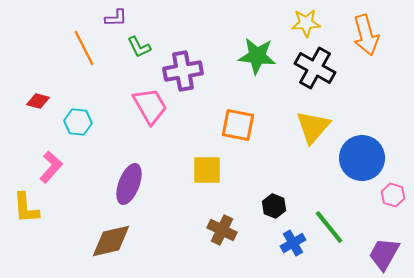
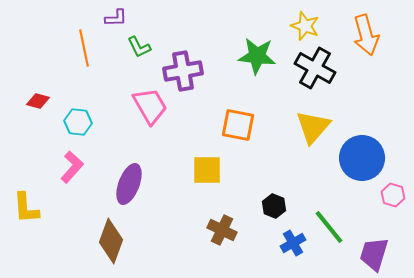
yellow star: moved 1 px left, 3 px down; rotated 24 degrees clockwise
orange line: rotated 15 degrees clockwise
pink L-shape: moved 21 px right
brown diamond: rotated 57 degrees counterclockwise
purple trapezoid: moved 10 px left; rotated 12 degrees counterclockwise
